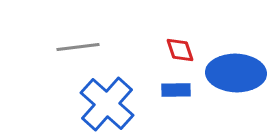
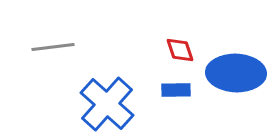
gray line: moved 25 px left
